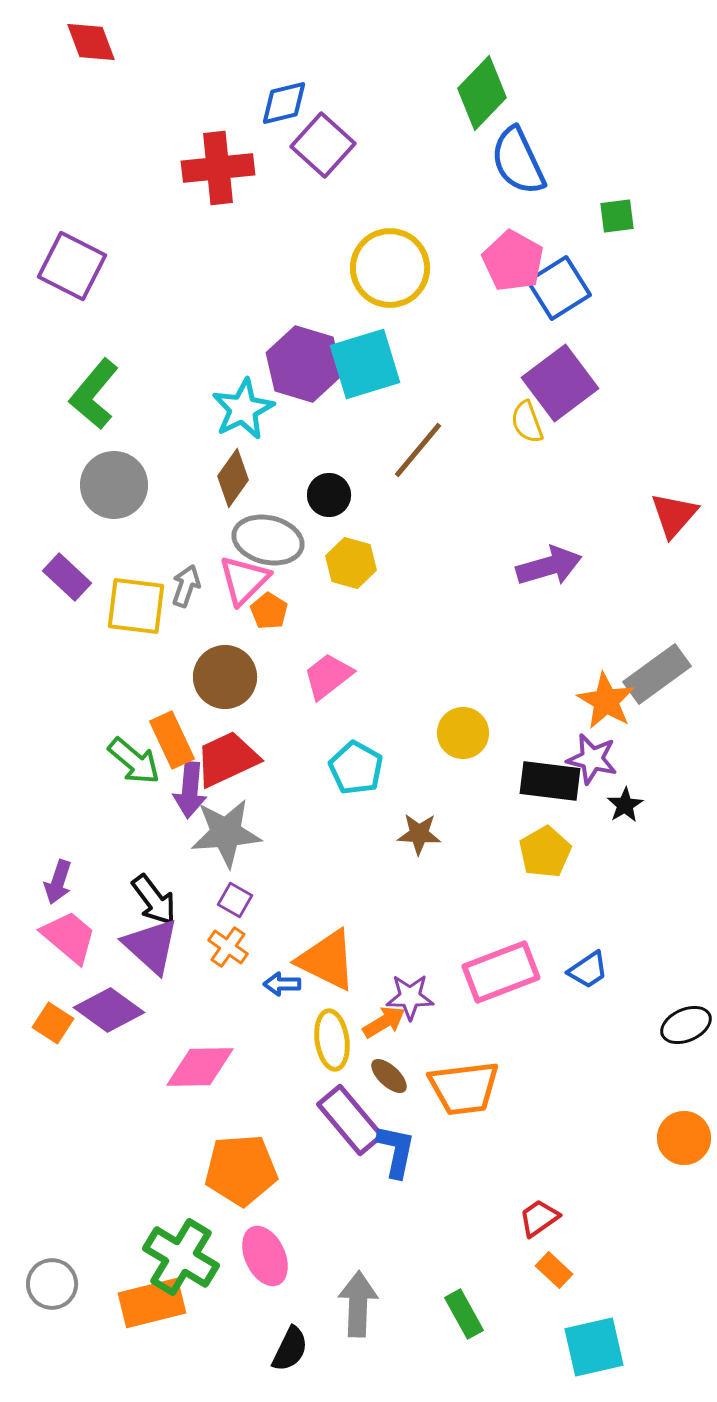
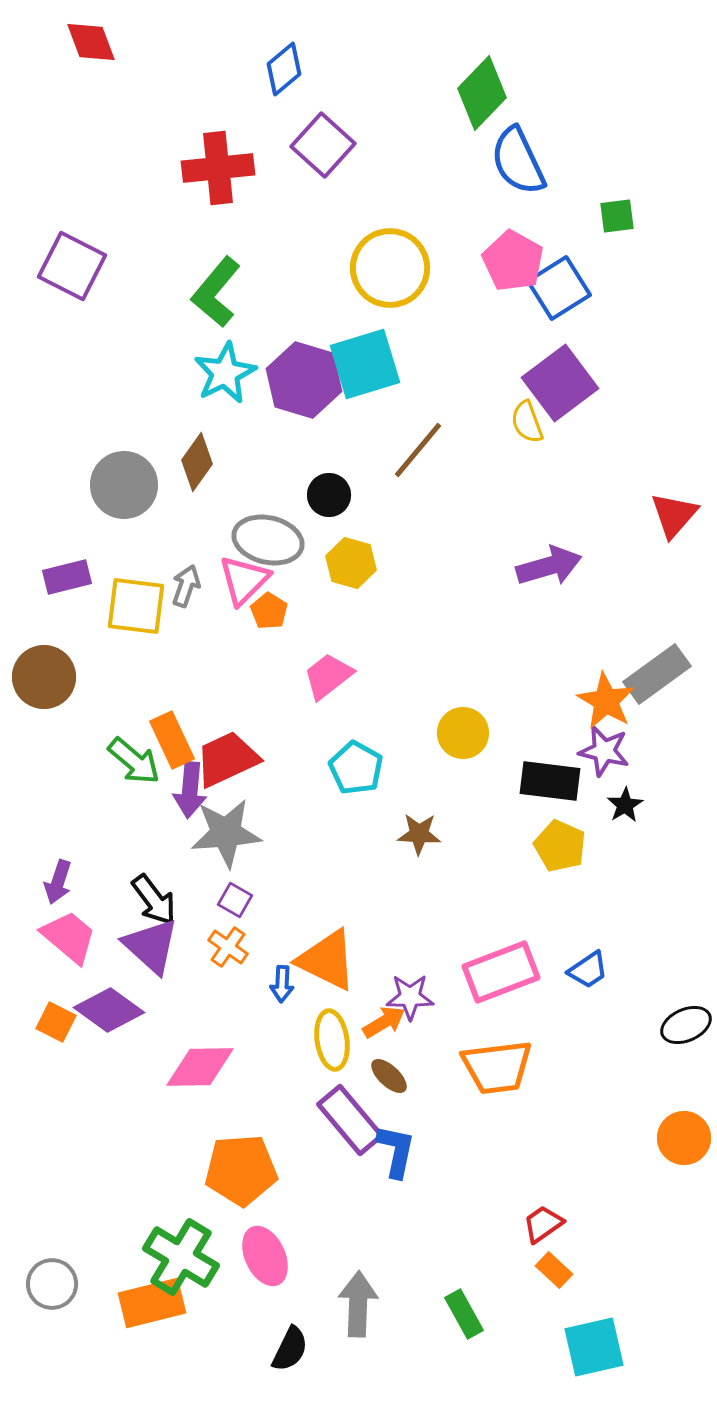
blue diamond at (284, 103): moved 34 px up; rotated 26 degrees counterclockwise
purple hexagon at (304, 364): moved 16 px down
green L-shape at (94, 394): moved 122 px right, 102 px up
cyan star at (243, 409): moved 18 px left, 36 px up
brown diamond at (233, 478): moved 36 px left, 16 px up
gray circle at (114, 485): moved 10 px right
purple rectangle at (67, 577): rotated 57 degrees counterclockwise
brown circle at (225, 677): moved 181 px left
purple star at (592, 759): moved 12 px right, 8 px up
yellow pentagon at (545, 852): moved 15 px right, 6 px up; rotated 18 degrees counterclockwise
blue arrow at (282, 984): rotated 87 degrees counterclockwise
orange square at (53, 1023): moved 3 px right, 1 px up; rotated 6 degrees counterclockwise
orange trapezoid at (464, 1088): moved 33 px right, 21 px up
red trapezoid at (539, 1218): moved 4 px right, 6 px down
